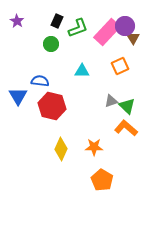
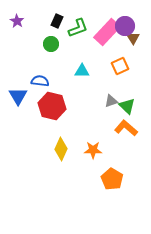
orange star: moved 1 px left, 3 px down
orange pentagon: moved 10 px right, 1 px up
